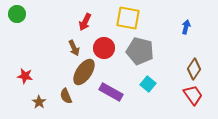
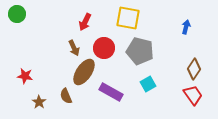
cyan square: rotated 21 degrees clockwise
